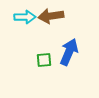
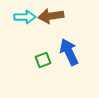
blue arrow: rotated 48 degrees counterclockwise
green square: moved 1 px left; rotated 14 degrees counterclockwise
